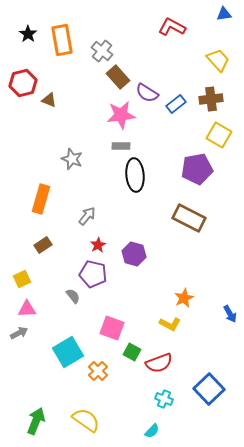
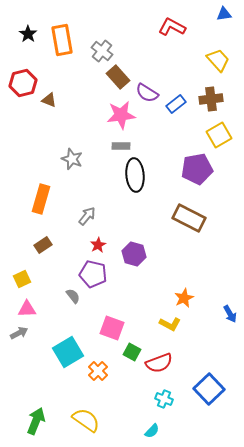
yellow square at (219, 135): rotated 30 degrees clockwise
